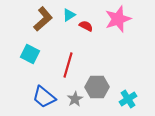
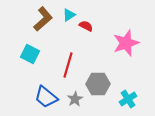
pink star: moved 8 px right, 24 px down
gray hexagon: moved 1 px right, 3 px up
blue trapezoid: moved 2 px right
